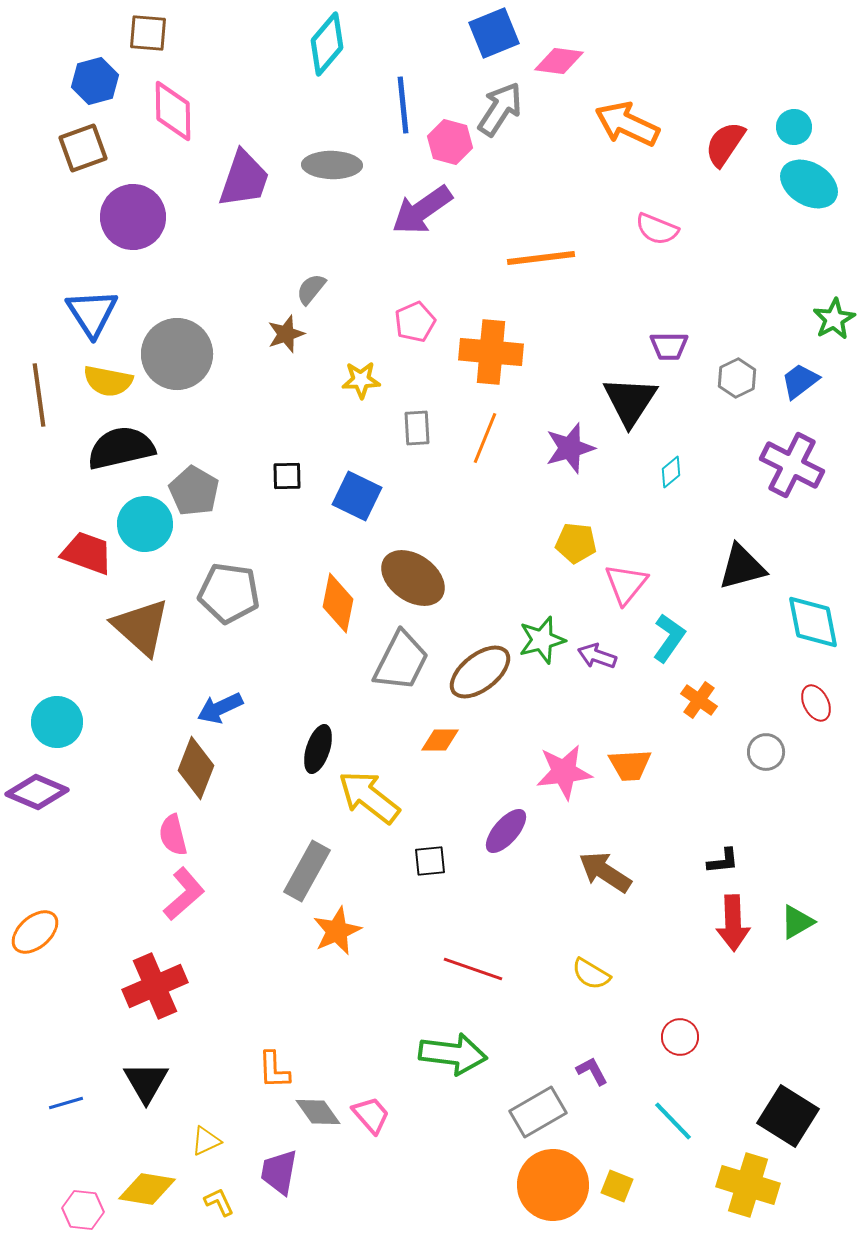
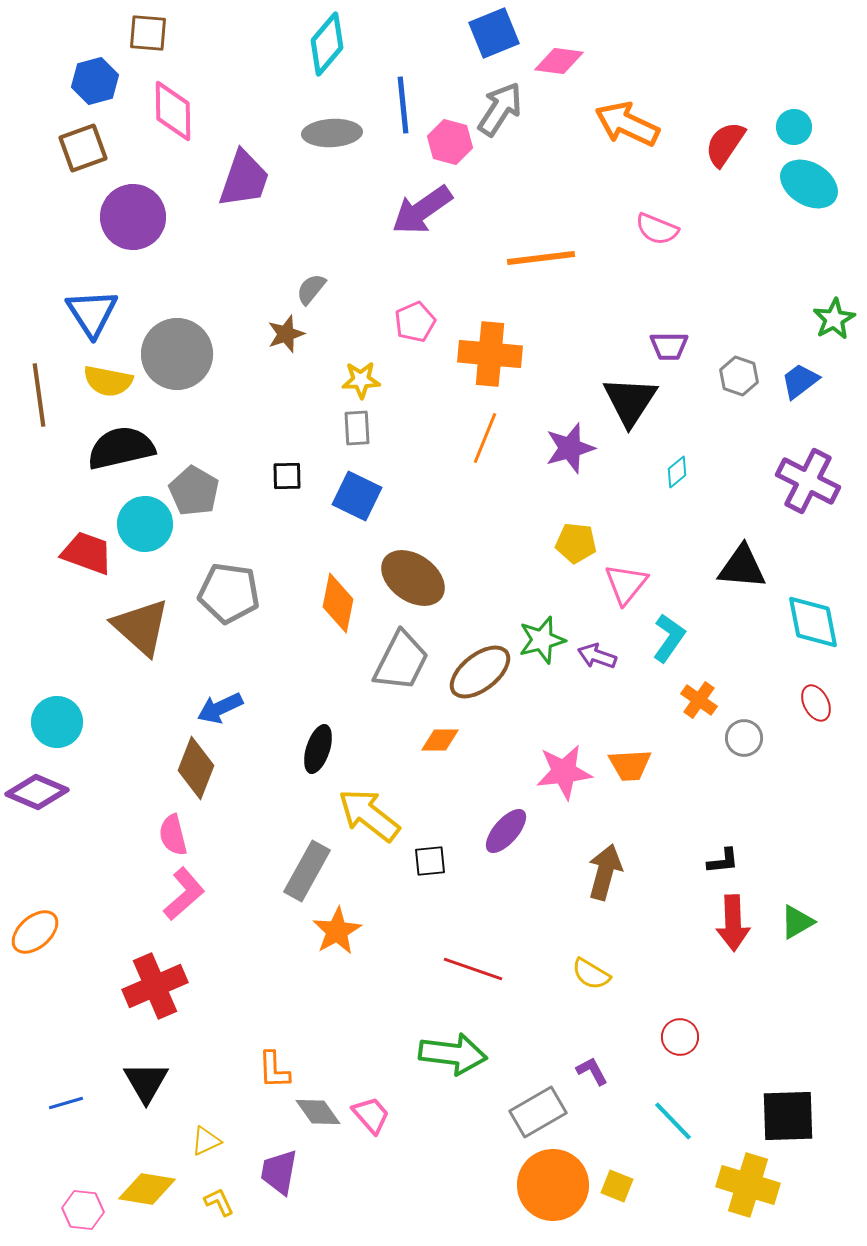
gray ellipse at (332, 165): moved 32 px up; rotated 4 degrees counterclockwise
orange cross at (491, 352): moved 1 px left, 2 px down
gray hexagon at (737, 378): moved 2 px right, 2 px up; rotated 15 degrees counterclockwise
gray rectangle at (417, 428): moved 60 px left
purple cross at (792, 465): moved 16 px right, 16 px down
cyan diamond at (671, 472): moved 6 px right
black triangle at (742, 567): rotated 20 degrees clockwise
gray circle at (766, 752): moved 22 px left, 14 px up
yellow arrow at (369, 797): moved 18 px down
brown arrow at (605, 872): rotated 72 degrees clockwise
orange star at (337, 931): rotated 6 degrees counterclockwise
black square at (788, 1116): rotated 34 degrees counterclockwise
